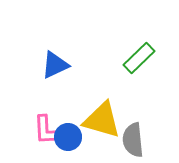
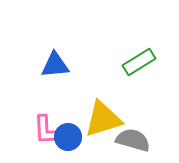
green rectangle: moved 4 px down; rotated 12 degrees clockwise
blue triangle: rotated 20 degrees clockwise
yellow triangle: moved 1 px right, 1 px up; rotated 33 degrees counterclockwise
gray semicircle: rotated 112 degrees clockwise
